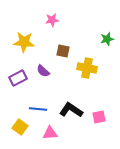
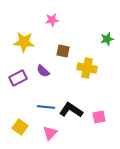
blue line: moved 8 px right, 2 px up
pink triangle: rotated 42 degrees counterclockwise
